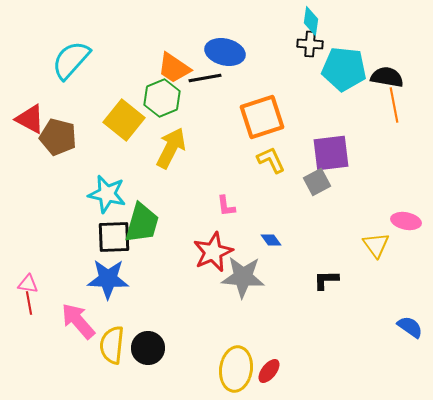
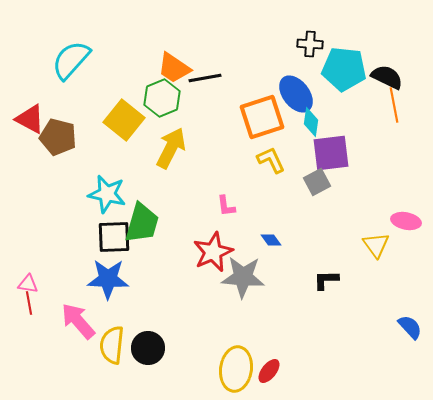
cyan diamond: moved 101 px down
blue ellipse: moved 71 px right, 42 px down; rotated 39 degrees clockwise
black semicircle: rotated 16 degrees clockwise
blue semicircle: rotated 12 degrees clockwise
